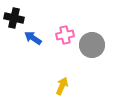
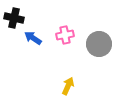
gray circle: moved 7 px right, 1 px up
yellow arrow: moved 6 px right
